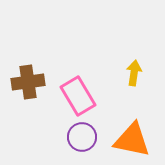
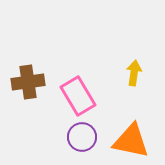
orange triangle: moved 1 px left, 1 px down
